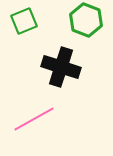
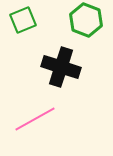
green square: moved 1 px left, 1 px up
pink line: moved 1 px right
